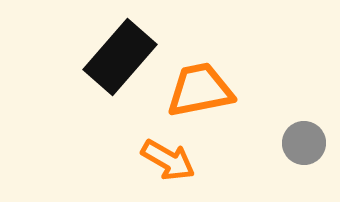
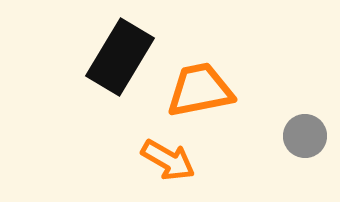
black rectangle: rotated 10 degrees counterclockwise
gray circle: moved 1 px right, 7 px up
